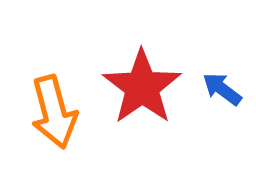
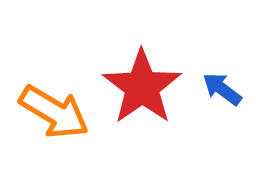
orange arrow: rotated 44 degrees counterclockwise
